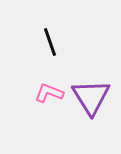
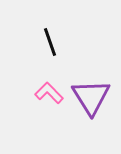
pink L-shape: rotated 24 degrees clockwise
